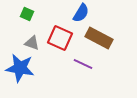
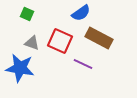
blue semicircle: rotated 24 degrees clockwise
red square: moved 3 px down
